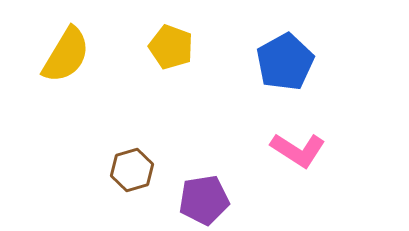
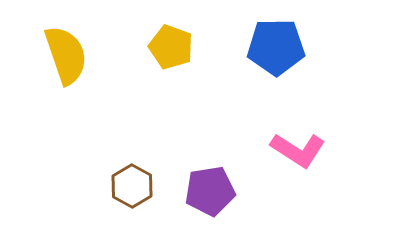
yellow semicircle: rotated 50 degrees counterclockwise
blue pentagon: moved 9 px left, 15 px up; rotated 28 degrees clockwise
brown hexagon: moved 16 px down; rotated 15 degrees counterclockwise
purple pentagon: moved 6 px right, 9 px up
